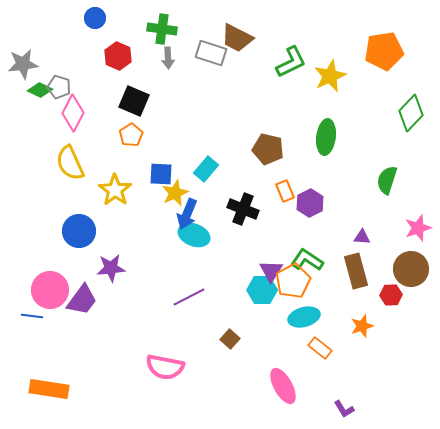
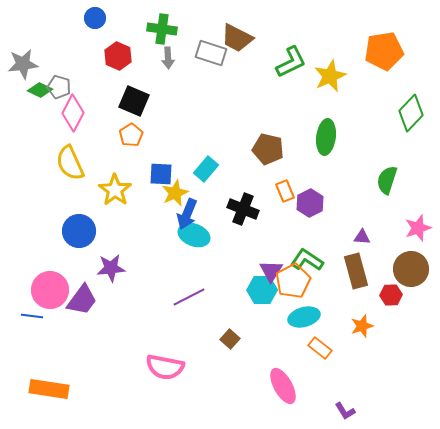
purple L-shape at (344, 409): moved 1 px right, 2 px down
